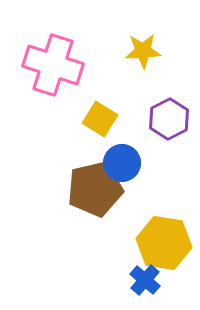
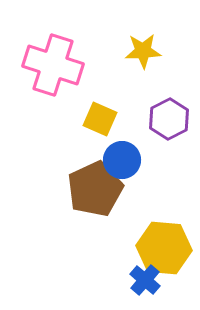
yellow square: rotated 8 degrees counterclockwise
blue circle: moved 3 px up
brown pentagon: rotated 12 degrees counterclockwise
yellow hexagon: moved 5 px down; rotated 4 degrees counterclockwise
